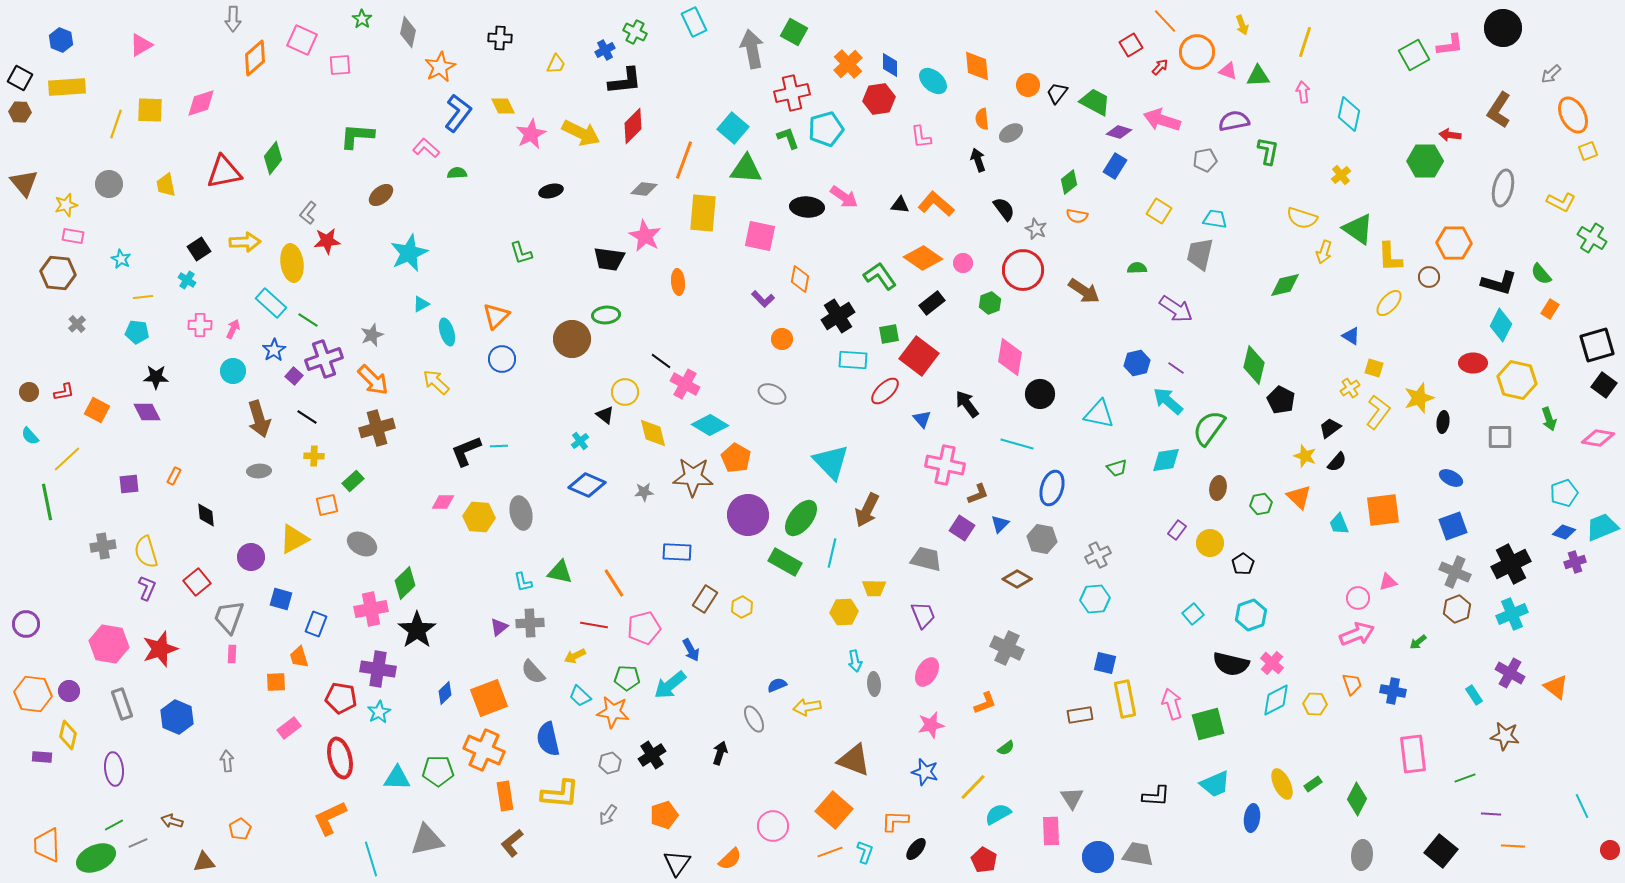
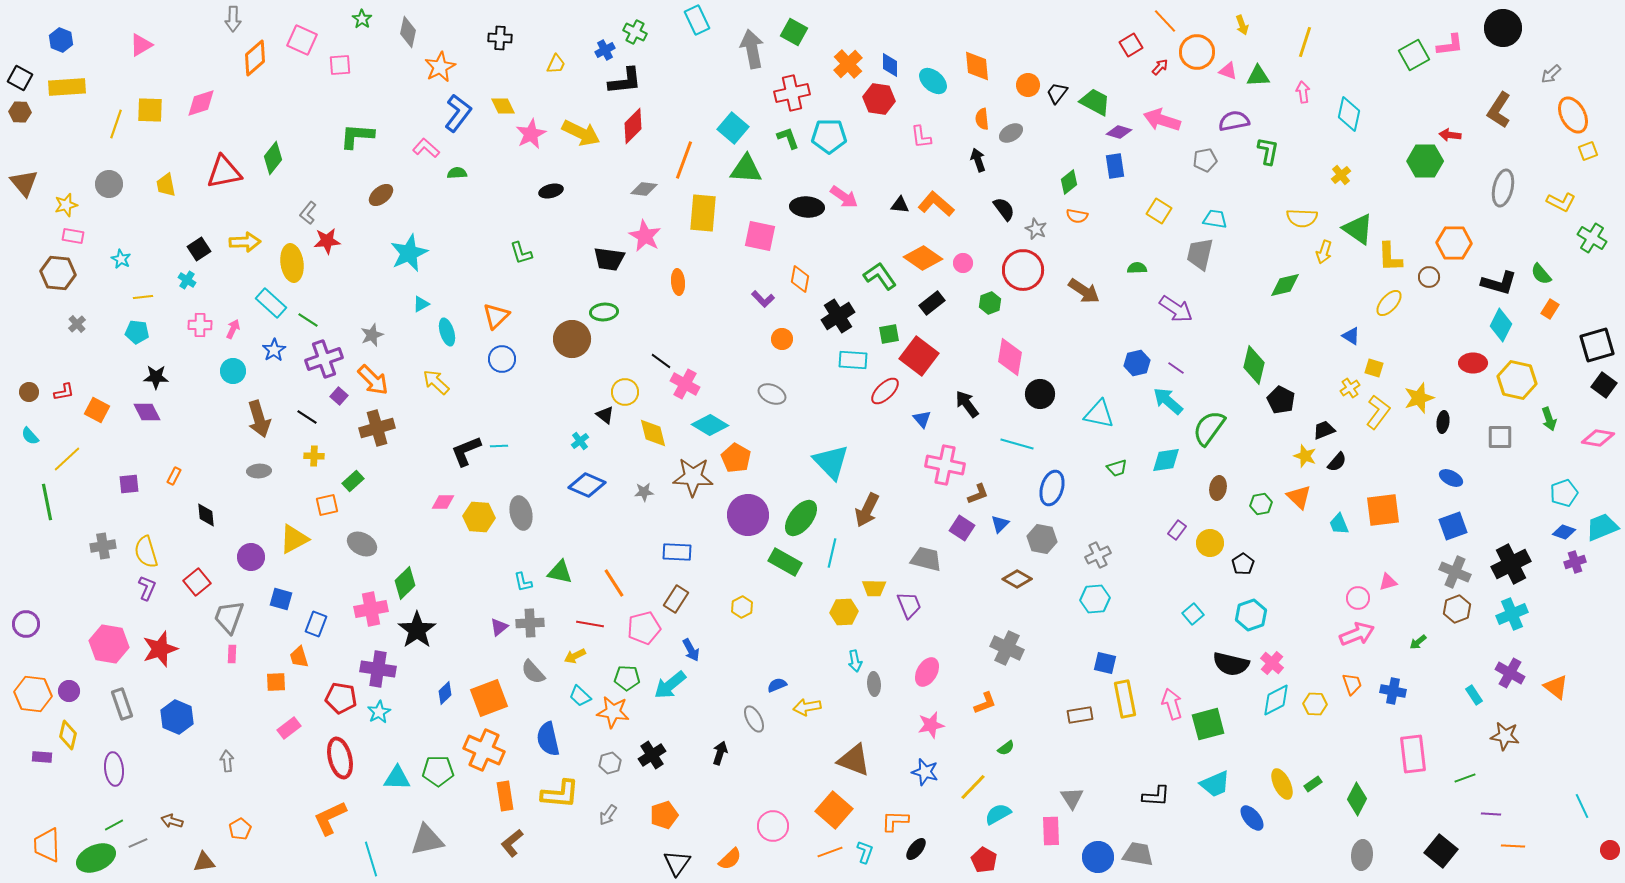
cyan rectangle at (694, 22): moved 3 px right, 2 px up
red hexagon at (879, 99): rotated 16 degrees clockwise
cyan pentagon at (826, 129): moved 3 px right, 7 px down; rotated 16 degrees clockwise
blue rectangle at (1115, 166): rotated 40 degrees counterclockwise
yellow semicircle at (1302, 218): rotated 16 degrees counterclockwise
green ellipse at (606, 315): moved 2 px left, 3 px up
purple square at (294, 376): moved 45 px right, 20 px down
black trapezoid at (1330, 428): moved 6 px left, 2 px down; rotated 15 degrees clockwise
brown rectangle at (705, 599): moved 29 px left
purple trapezoid at (923, 615): moved 14 px left, 10 px up
red line at (594, 625): moved 4 px left, 1 px up
blue ellipse at (1252, 818): rotated 48 degrees counterclockwise
